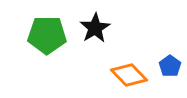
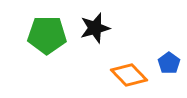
black star: rotated 16 degrees clockwise
blue pentagon: moved 1 px left, 3 px up
